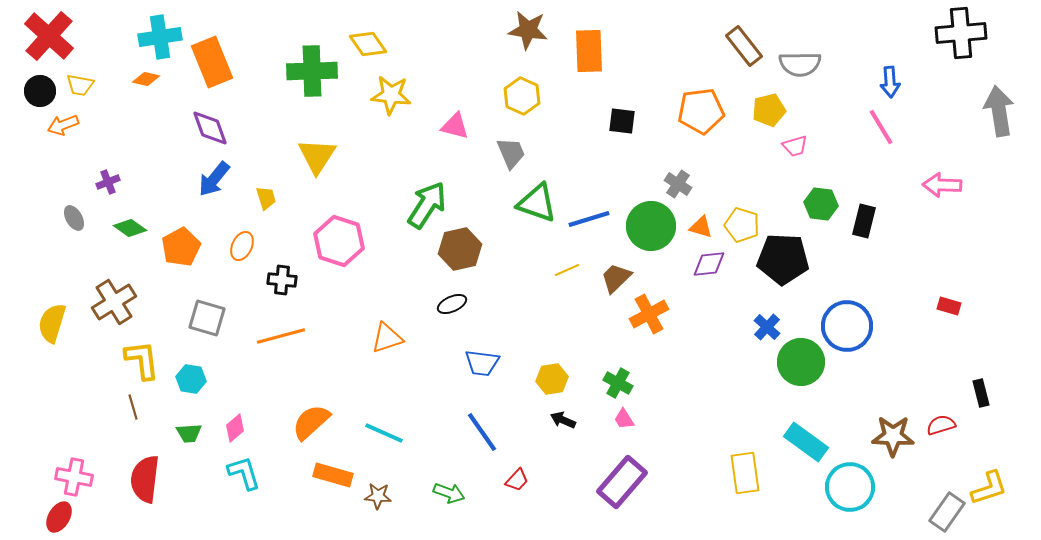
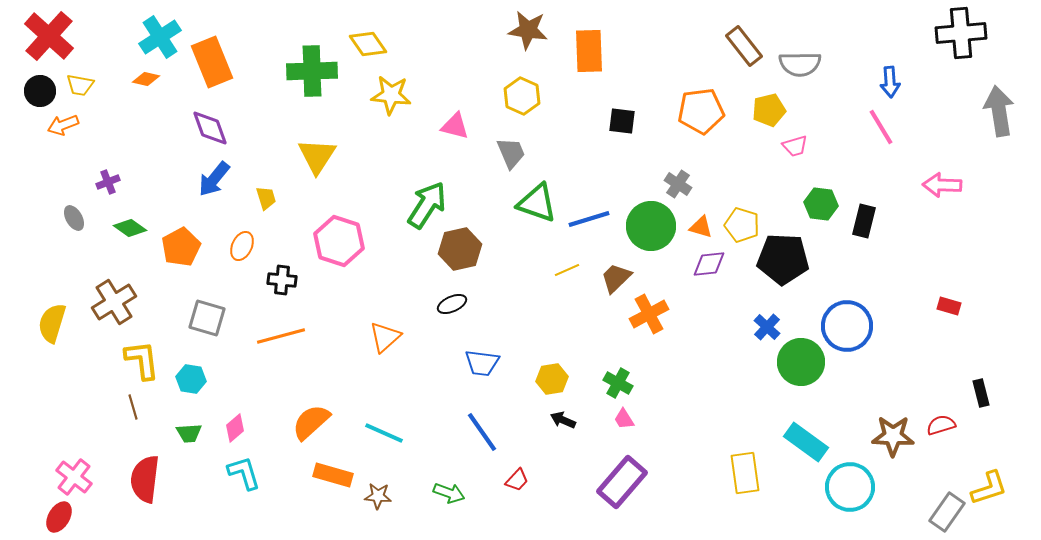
cyan cross at (160, 37): rotated 24 degrees counterclockwise
orange triangle at (387, 338): moved 2 px left, 1 px up; rotated 24 degrees counterclockwise
pink cross at (74, 477): rotated 27 degrees clockwise
